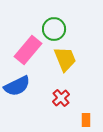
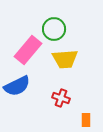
yellow trapezoid: rotated 108 degrees clockwise
red cross: rotated 30 degrees counterclockwise
